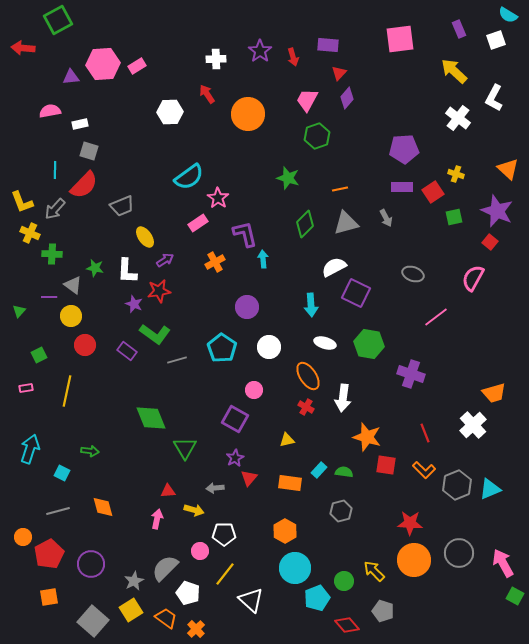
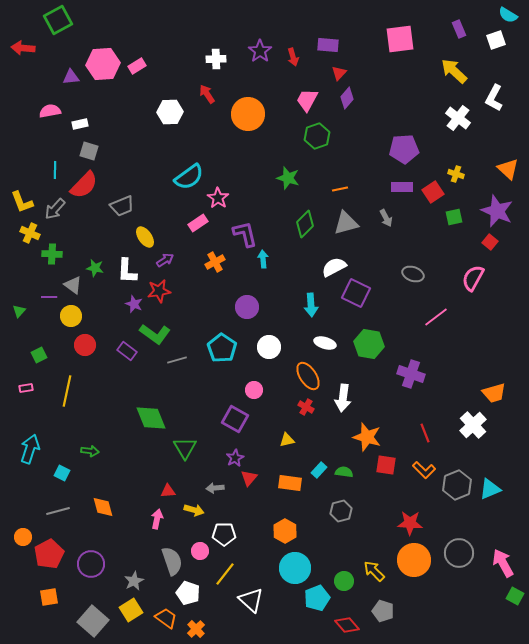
gray semicircle at (165, 568): moved 7 px right, 7 px up; rotated 116 degrees clockwise
